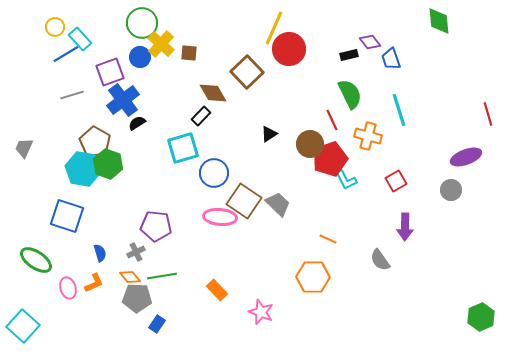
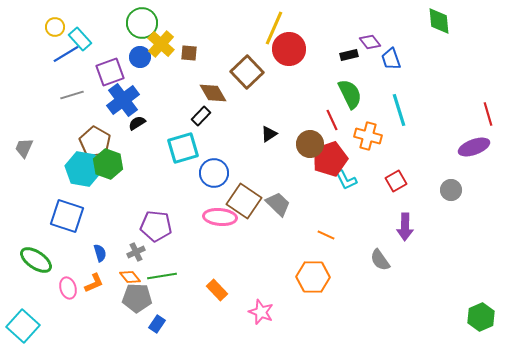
purple ellipse at (466, 157): moved 8 px right, 10 px up
orange line at (328, 239): moved 2 px left, 4 px up
